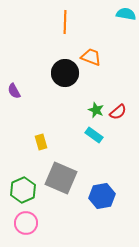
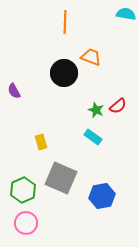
black circle: moved 1 px left
red semicircle: moved 6 px up
cyan rectangle: moved 1 px left, 2 px down
